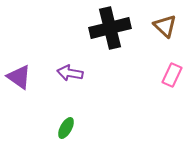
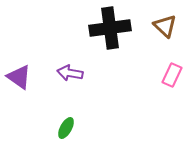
black cross: rotated 6 degrees clockwise
